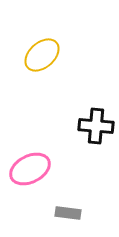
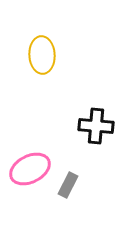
yellow ellipse: rotated 51 degrees counterclockwise
gray rectangle: moved 28 px up; rotated 70 degrees counterclockwise
